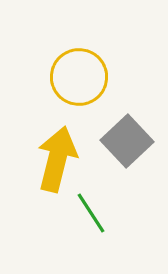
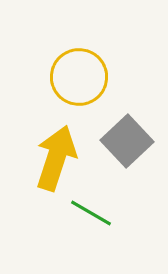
yellow arrow: moved 1 px left, 1 px up; rotated 4 degrees clockwise
green line: rotated 27 degrees counterclockwise
